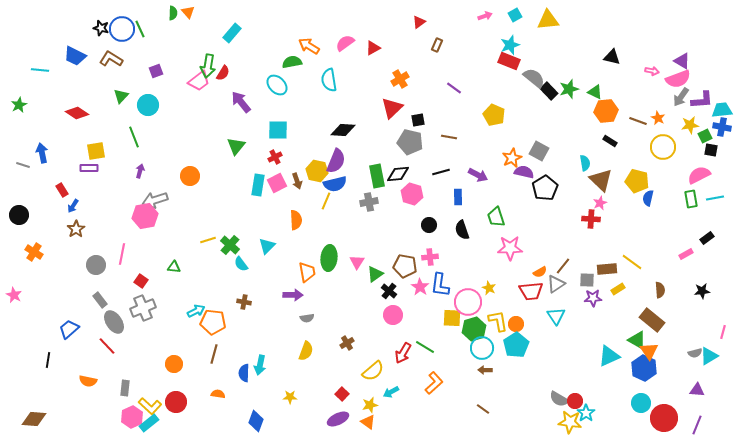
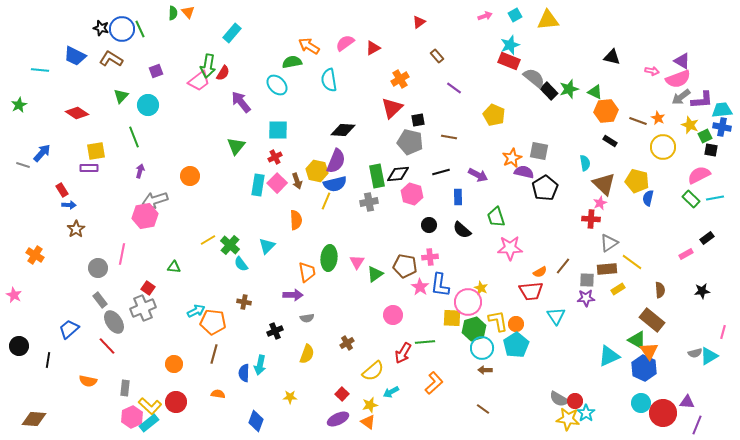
brown rectangle at (437, 45): moved 11 px down; rotated 64 degrees counterclockwise
gray arrow at (681, 97): rotated 18 degrees clockwise
yellow star at (690, 125): rotated 30 degrees clockwise
gray square at (539, 151): rotated 18 degrees counterclockwise
blue arrow at (42, 153): rotated 54 degrees clockwise
brown triangle at (601, 180): moved 3 px right, 4 px down
pink square at (277, 183): rotated 18 degrees counterclockwise
green rectangle at (691, 199): rotated 36 degrees counterclockwise
blue arrow at (73, 206): moved 4 px left, 1 px up; rotated 120 degrees counterclockwise
black circle at (19, 215): moved 131 px down
black semicircle at (462, 230): rotated 30 degrees counterclockwise
yellow line at (208, 240): rotated 14 degrees counterclockwise
orange cross at (34, 252): moved 1 px right, 3 px down
gray circle at (96, 265): moved 2 px right, 3 px down
red square at (141, 281): moved 7 px right, 7 px down
gray triangle at (556, 284): moved 53 px right, 41 px up
yellow star at (489, 288): moved 8 px left
black cross at (389, 291): moved 114 px left, 40 px down; rotated 28 degrees clockwise
purple star at (593, 298): moved 7 px left
green line at (425, 347): moved 5 px up; rotated 36 degrees counterclockwise
yellow semicircle at (306, 351): moved 1 px right, 3 px down
purple triangle at (697, 390): moved 10 px left, 12 px down
red circle at (664, 418): moved 1 px left, 5 px up
yellow star at (570, 422): moved 2 px left, 3 px up
